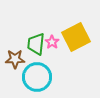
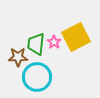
pink star: moved 2 px right
brown star: moved 3 px right, 2 px up
